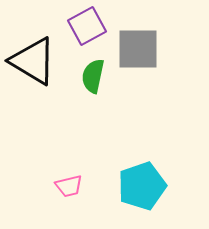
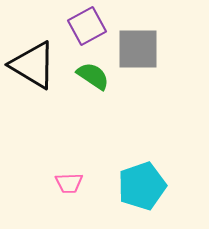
black triangle: moved 4 px down
green semicircle: rotated 112 degrees clockwise
pink trapezoid: moved 3 px up; rotated 12 degrees clockwise
